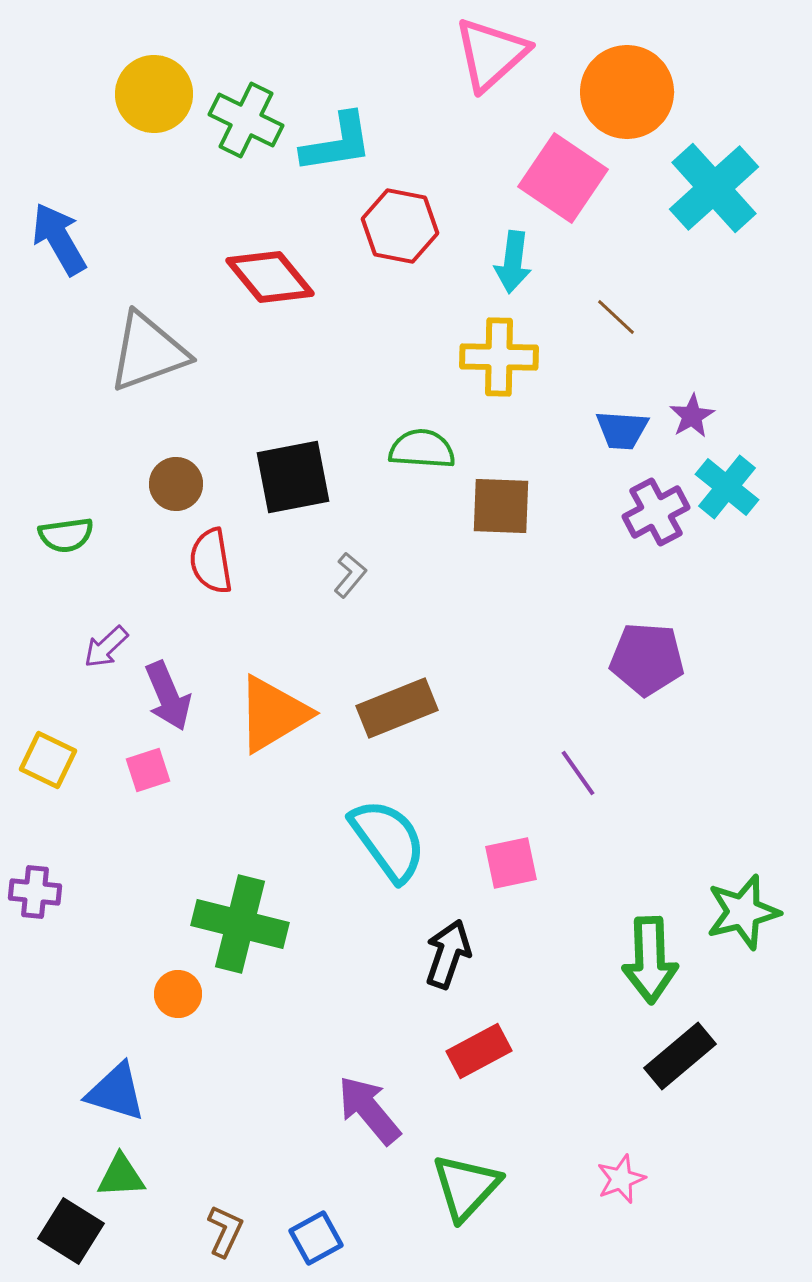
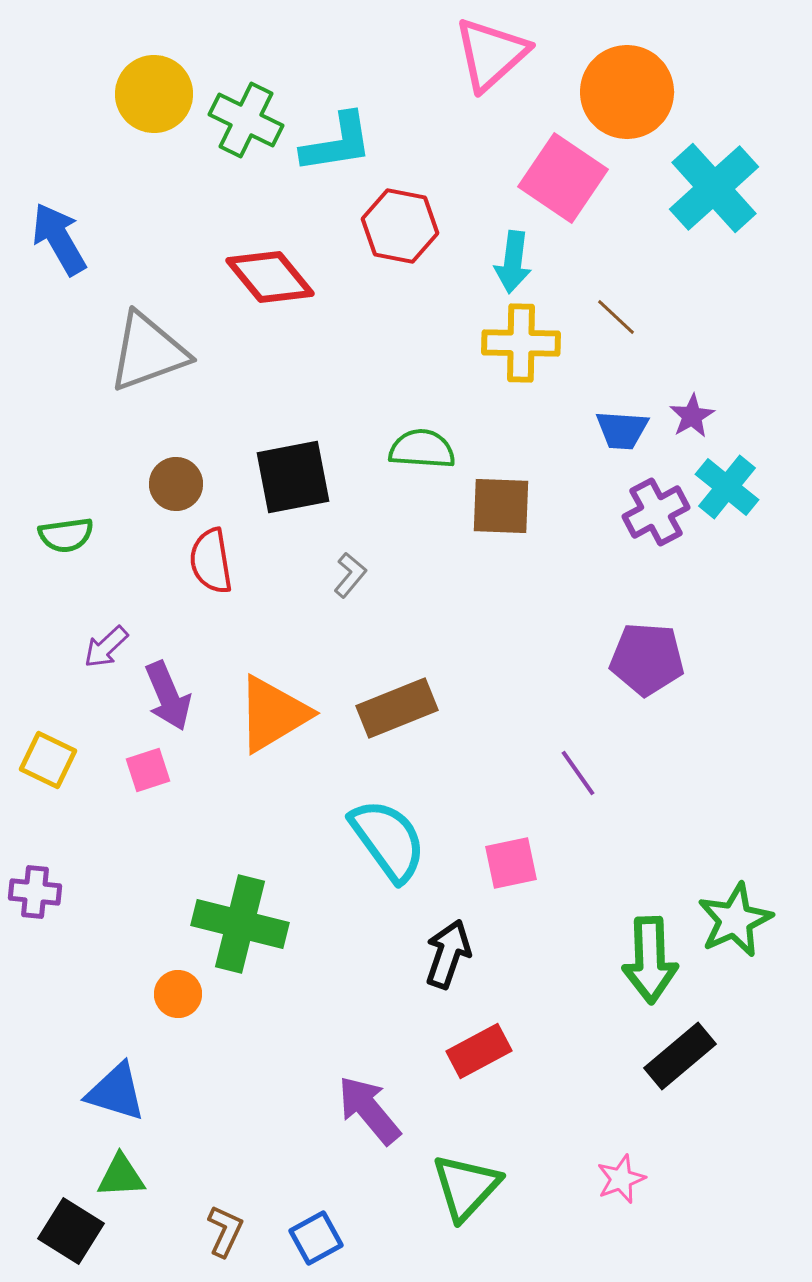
yellow cross at (499, 357): moved 22 px right, 14 px up
green star at (743, 912): moved 8 px left, 8 px down; rotated 10 degrees counterclockwise
